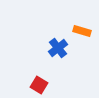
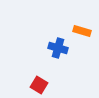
blue cross: rotated 36 degrees counterclockwise
